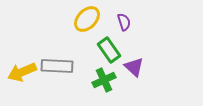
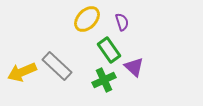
purple semicircle: moved 2 px left
gray rectangle: rotated 40 degrees clockwise
